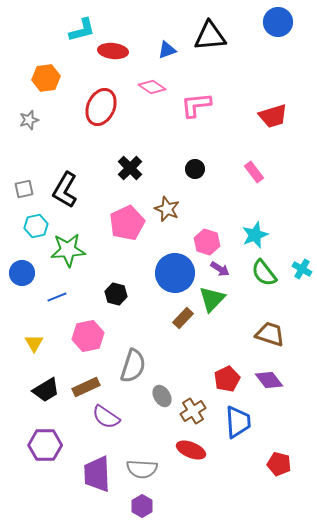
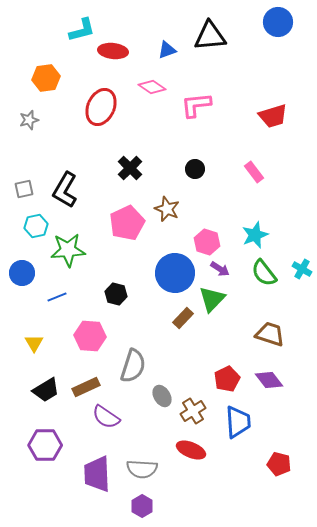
pink hexagon at (88, 336): moved 2 px right; rotated 16 degrees clockwise
